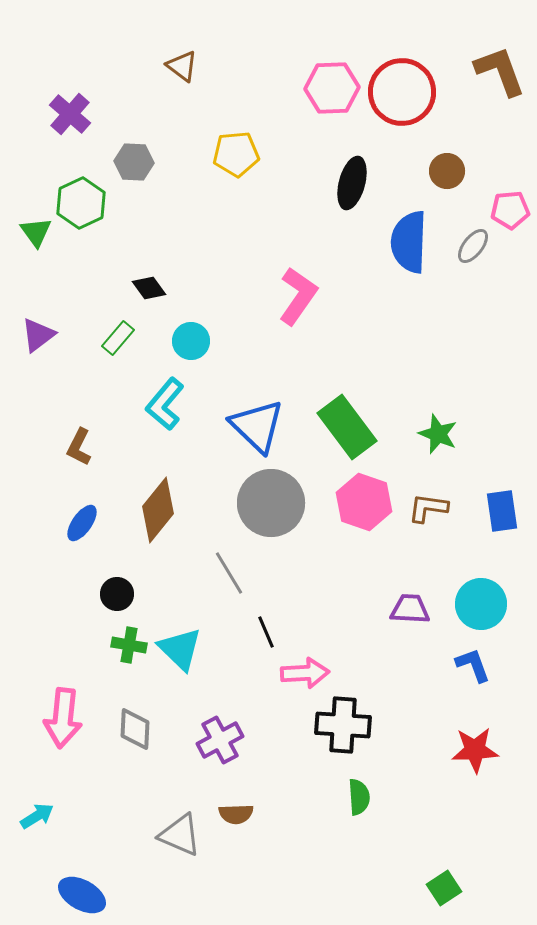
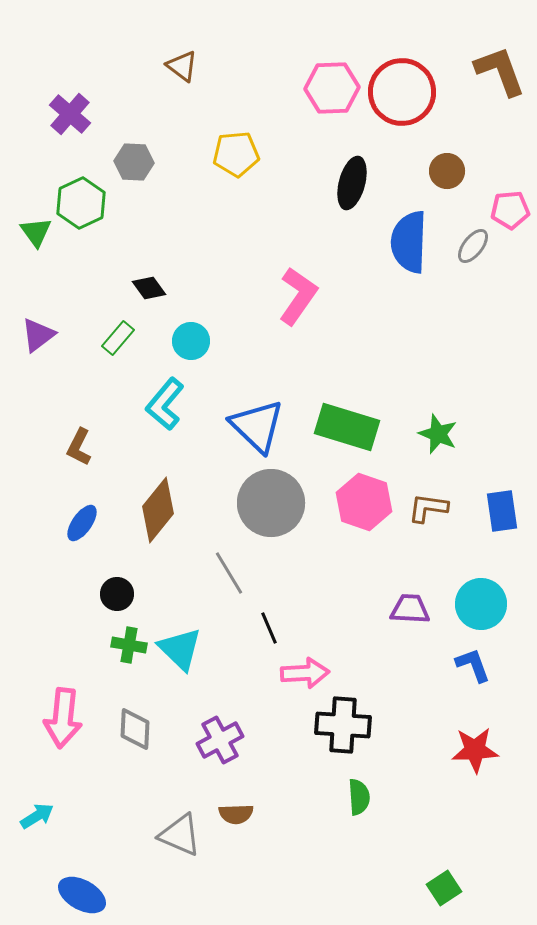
green rectangle at (347, 427): rotated 36 degrees counterclockwise
black line at (266, 632): moved 3 px right, 4 px up
